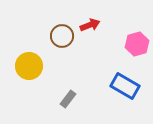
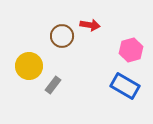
red arrow: rotated 30 degrees clockwise
pink hexagon: moved 6 px left, 6 px down
gray rectangle: moved 15 px left, 14 px up
